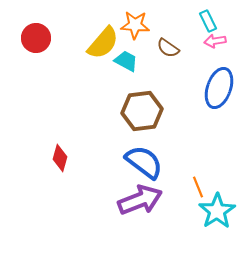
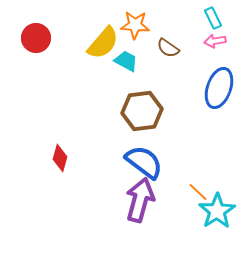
cyan rectangle: moved 5 px right, 3 px up
orange line: moved 5 px down; rotated 25 degrees counterclockwise
purple arrow: rotated 54 degrees counterclockwise
